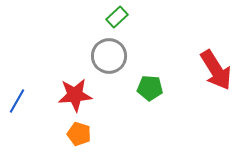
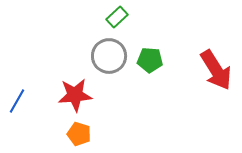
green pentagon: moved 28 px up
